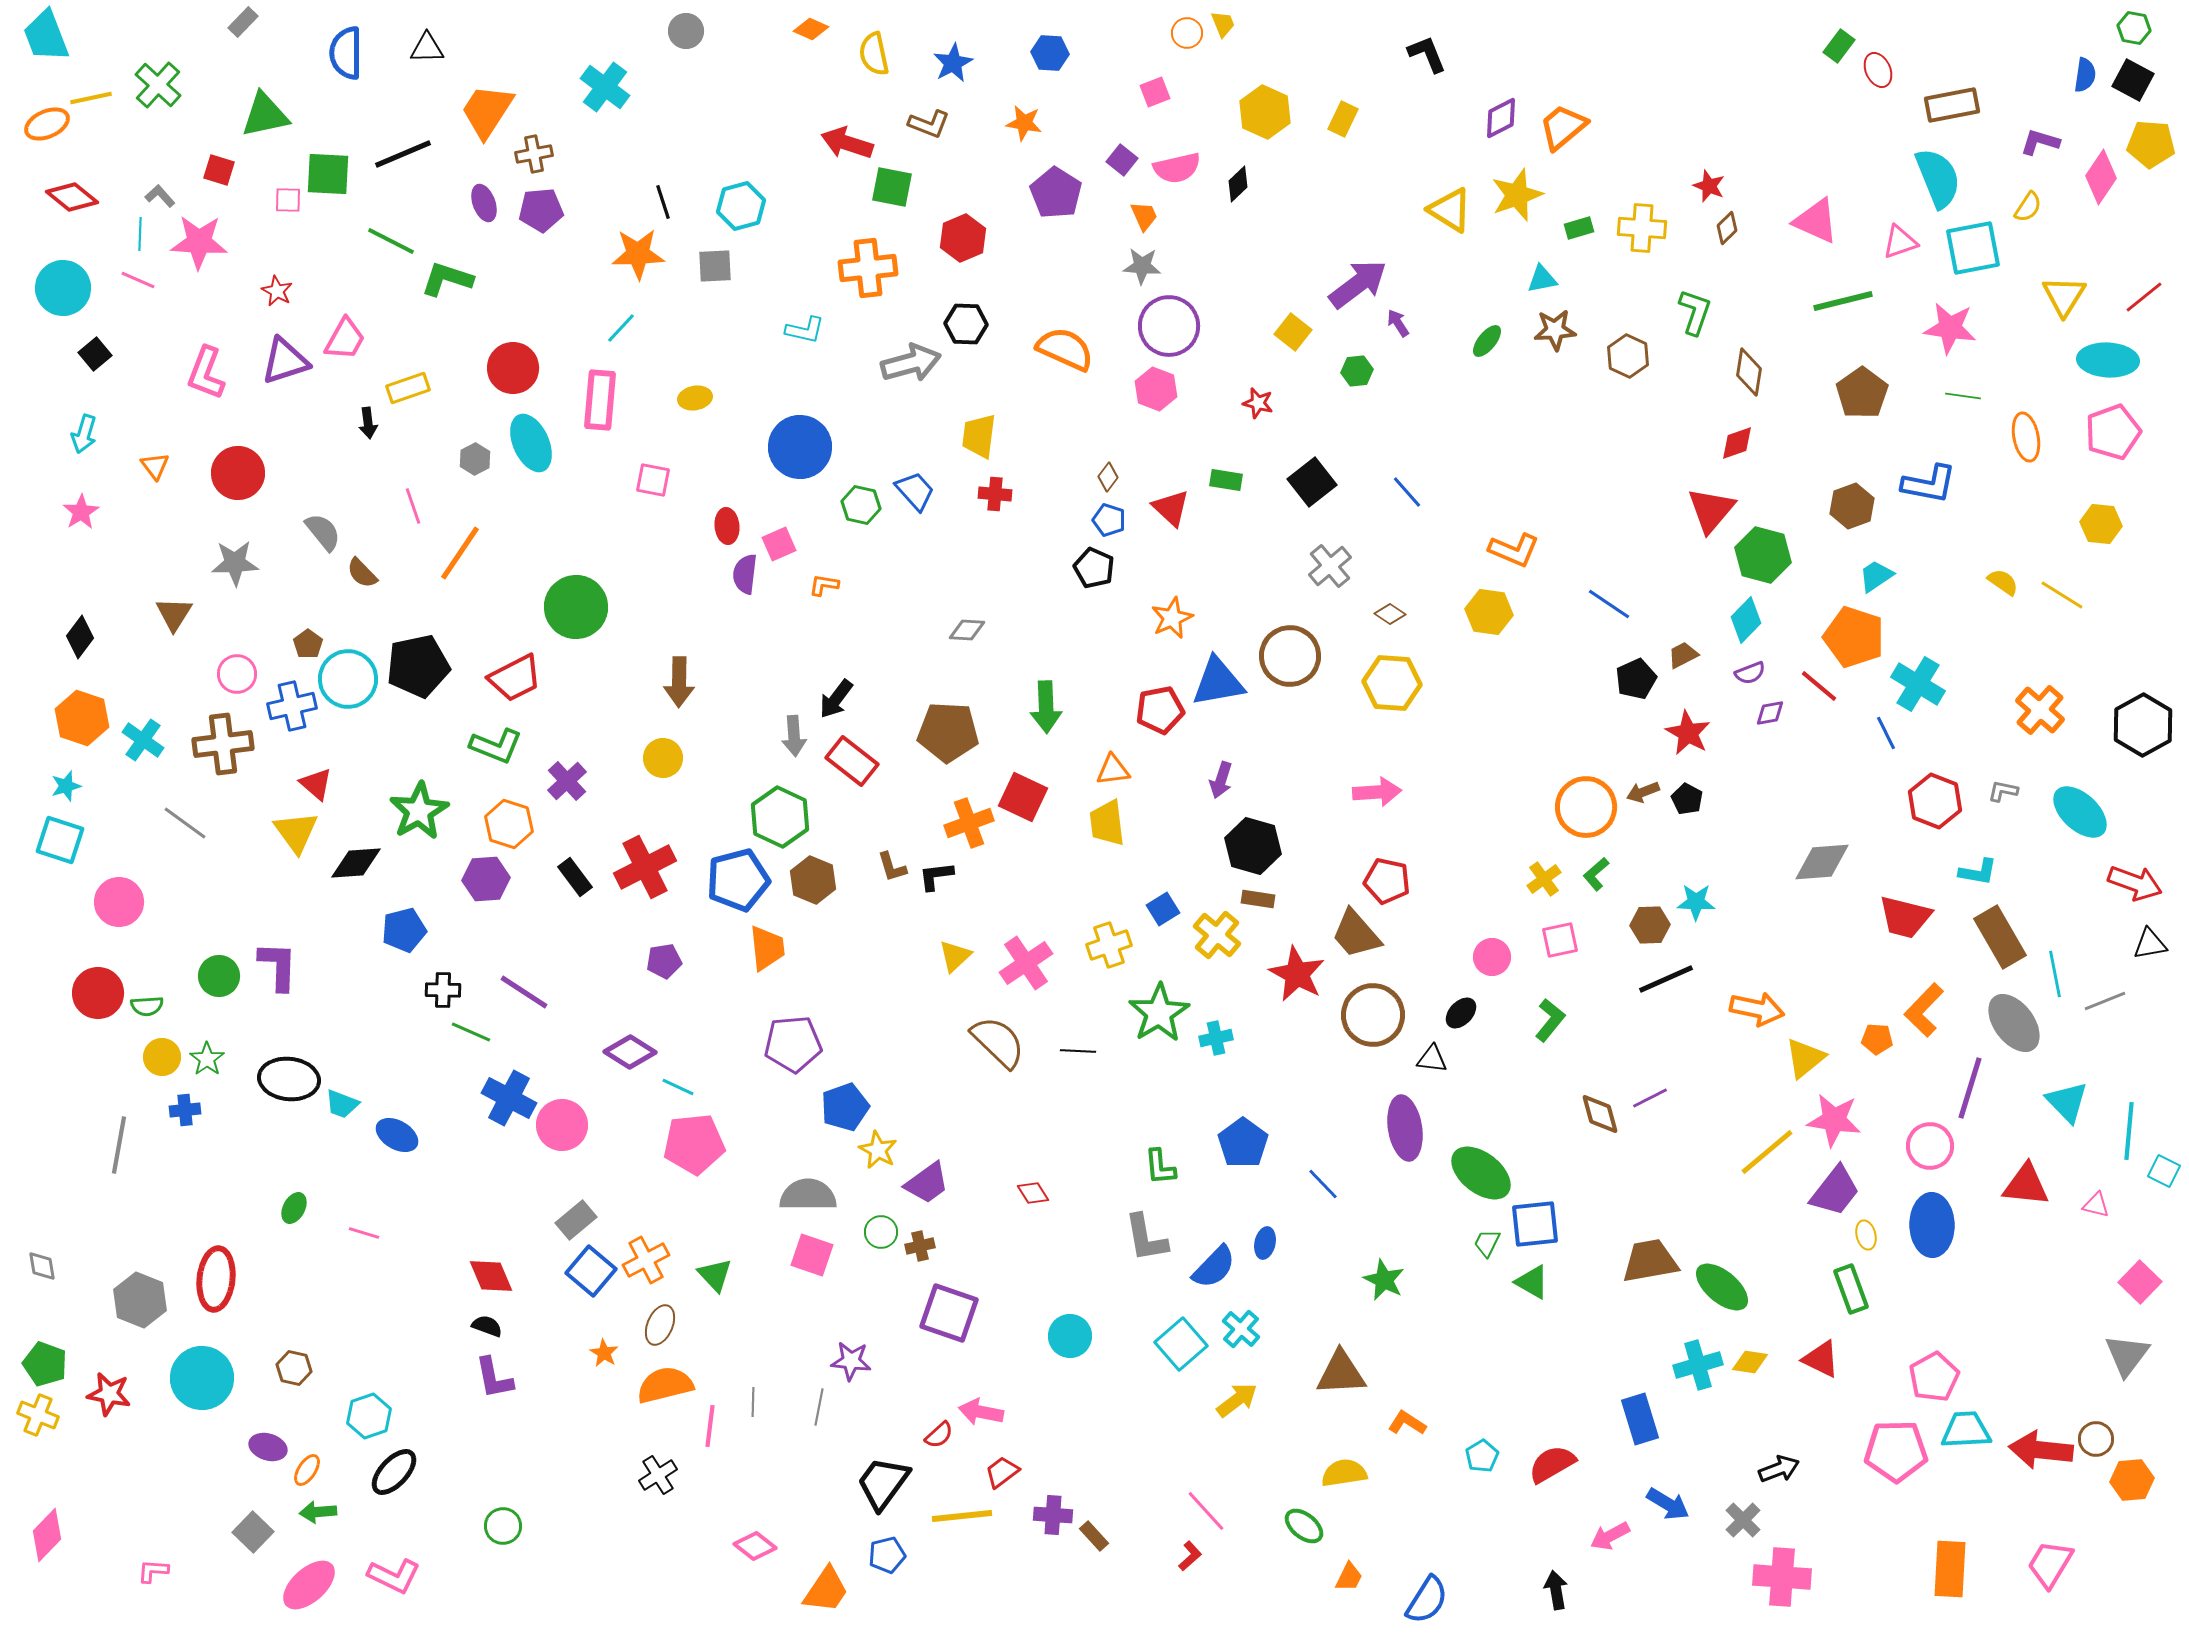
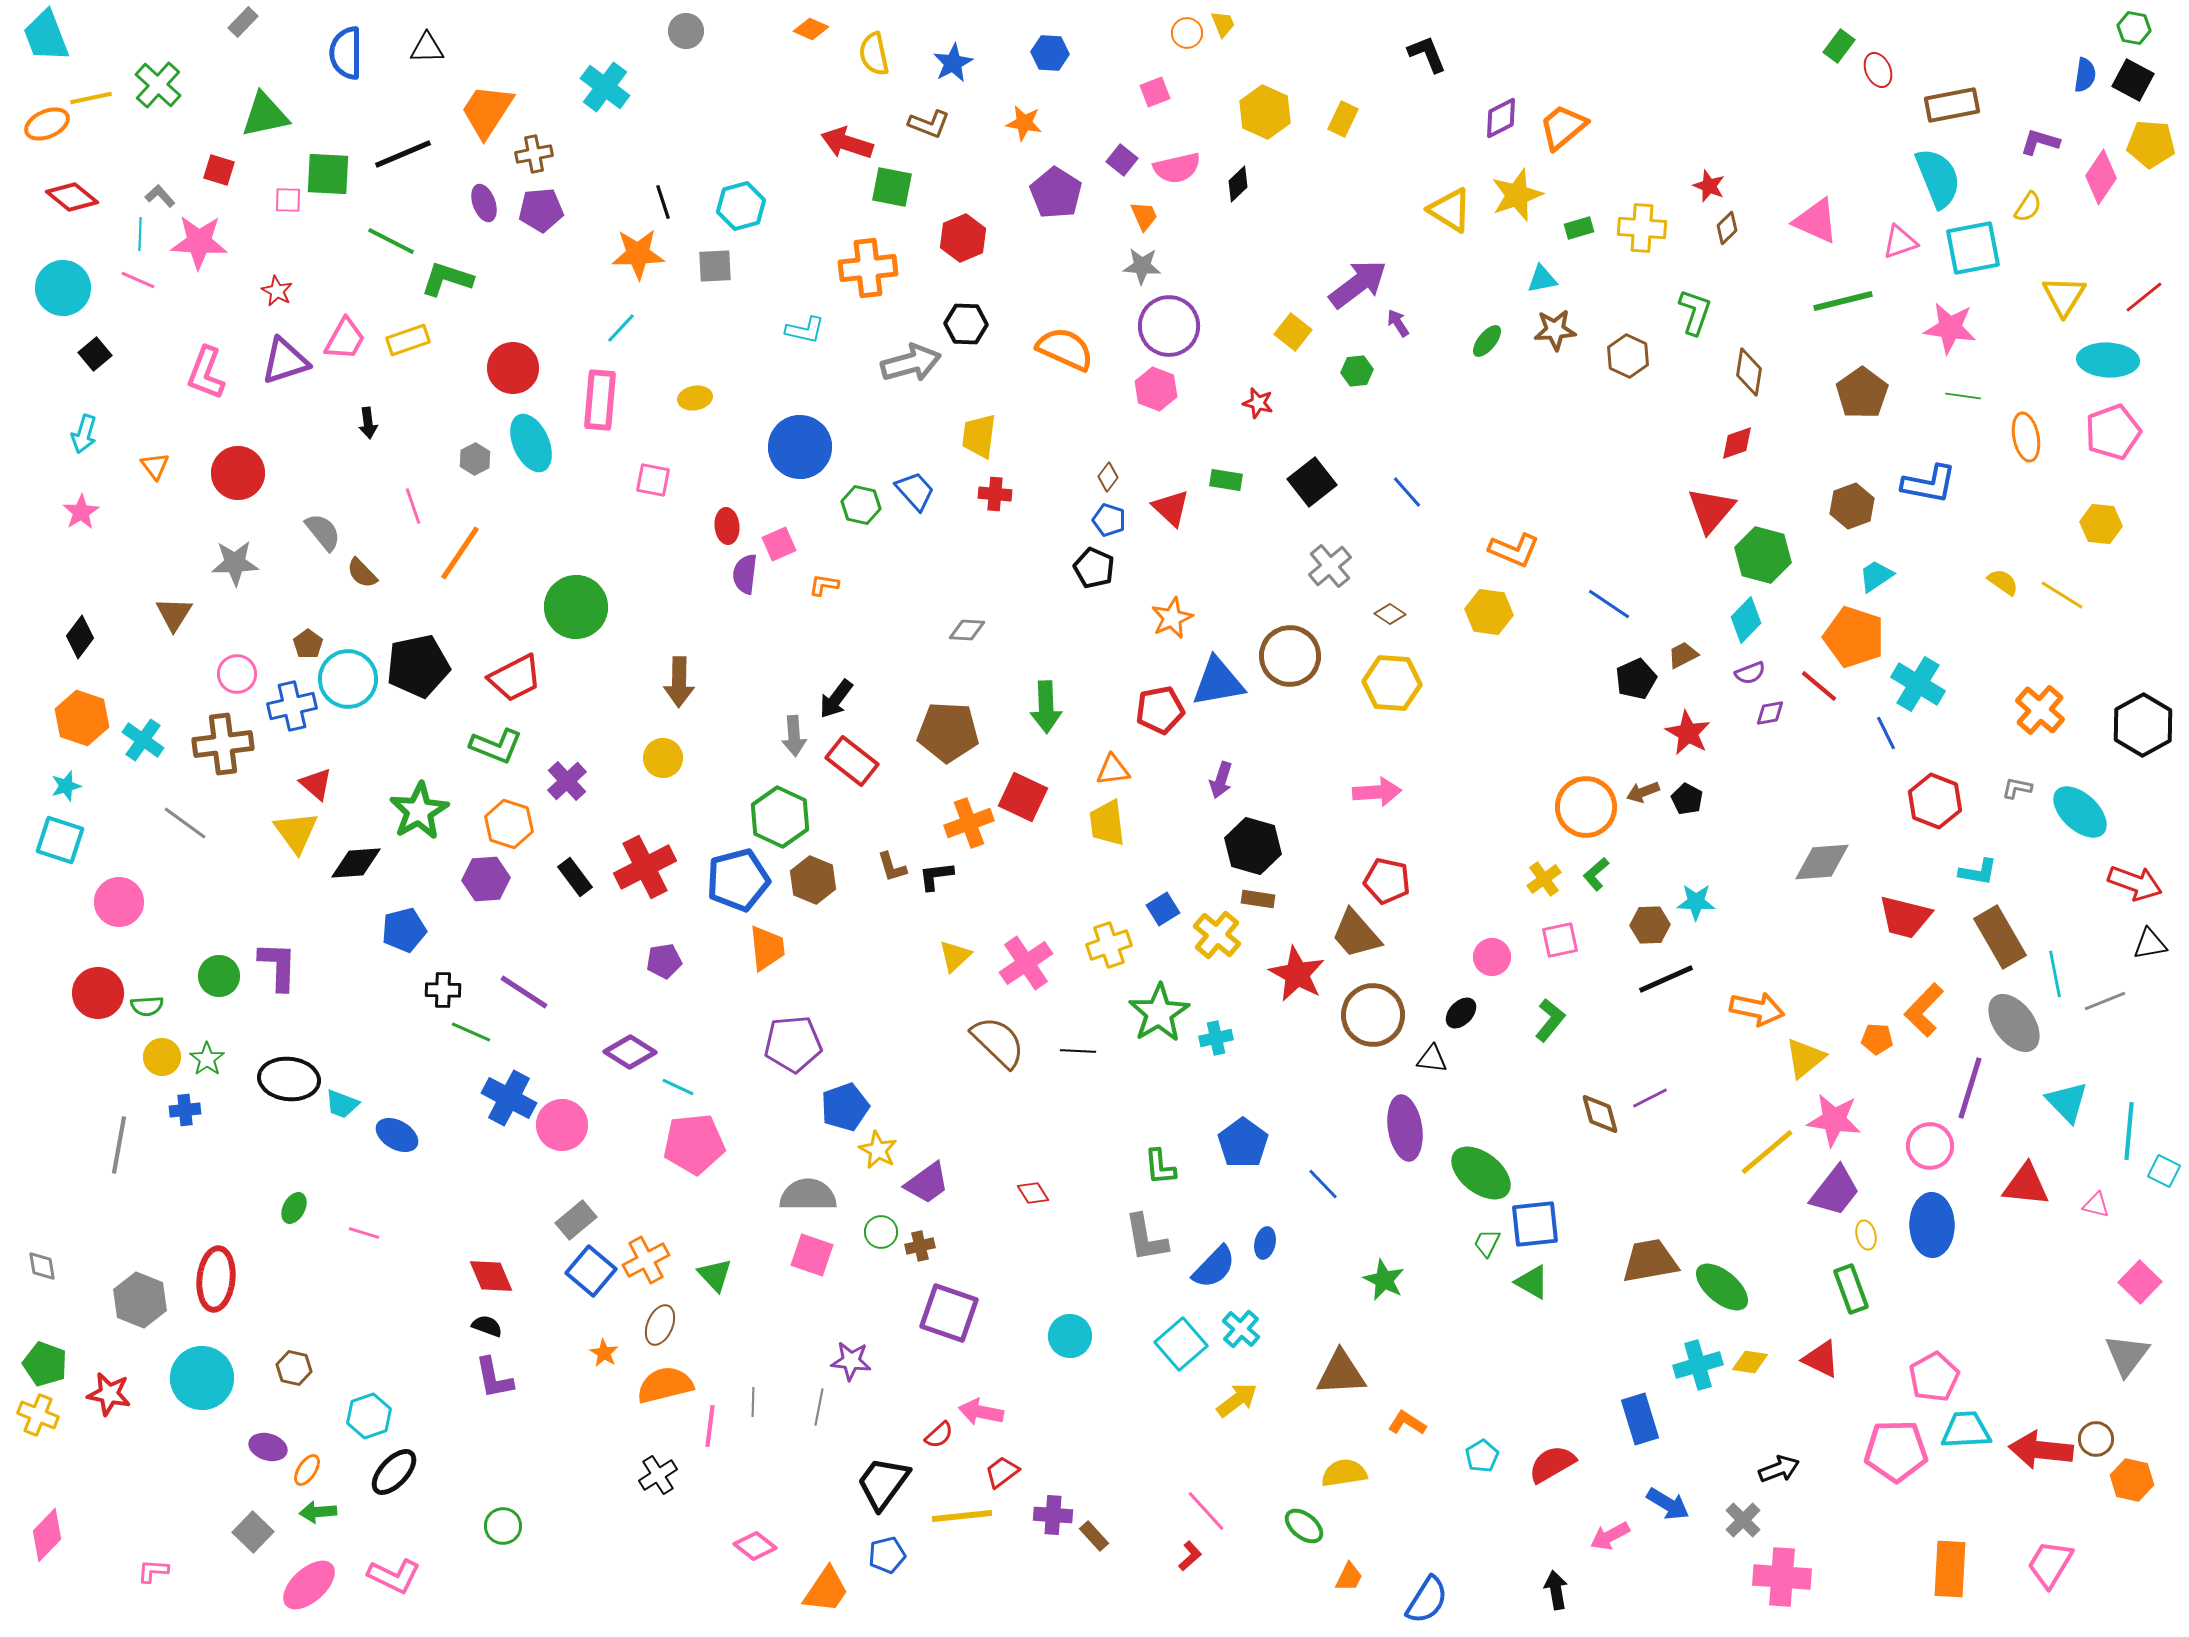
yellow rectangle at (408, 388): moved 48 px up
gray L-shape at (2003, 791): moved 14 px right, 3 px up
orange hexagon at (2132, 1480): rotated 18 degrees clockwise
